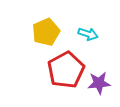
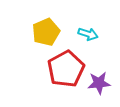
red pentagon: moved 1 px up
